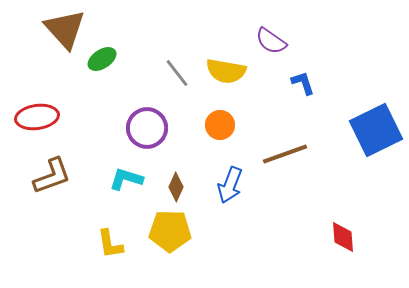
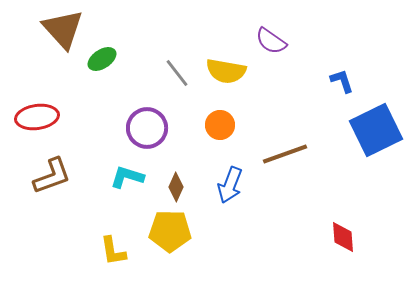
brown triangle: moved 2 px left
blue L-shape: moved 39 px right, 2 px up
cyan L-shape: moved 1 px right, 2 px up
yellow L-shape: moved 3 px right, 7 px down
